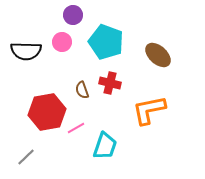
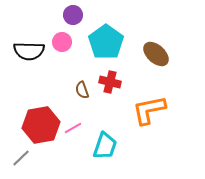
cyan pentagon: rotated 16 degrees clockwise
black semicircle: moved 3 px right
brown ellipse: moved 2 px left, 1 px up
red cross: moved 1 px up
red hexagon: moved 6 px left, 13 px down
pink line: moved 3 px left
gray line: moved 5 px left, 1 px down
